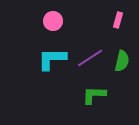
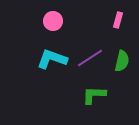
cyan L-shape: rotated 20 degrees clockwise
